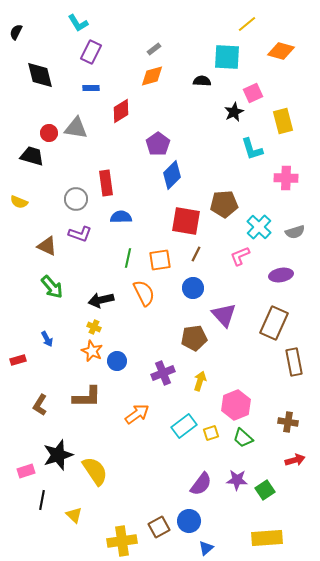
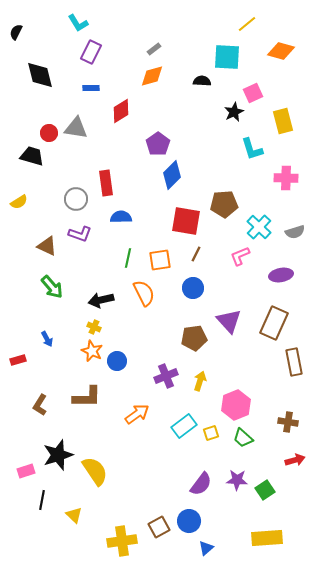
yellow semicircle at (19, 202): rotated 54 degrees counterclockwise
purple triangle at (224, 315): moved 5 px right, 6 px down
purple cross at (163, 373): moved 3 px right, 3 px down
